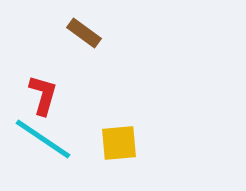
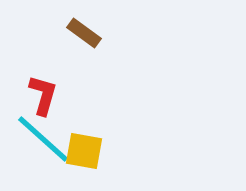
cyan line: rotated 8 degrees clockwise
yellow square: moved 35 px left, 8 px down; rotated 15 degrees clockwise
